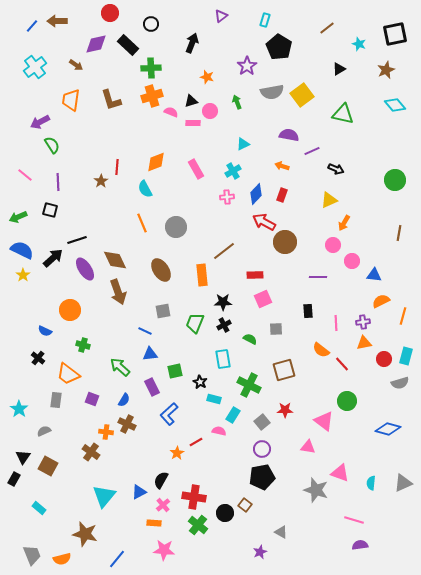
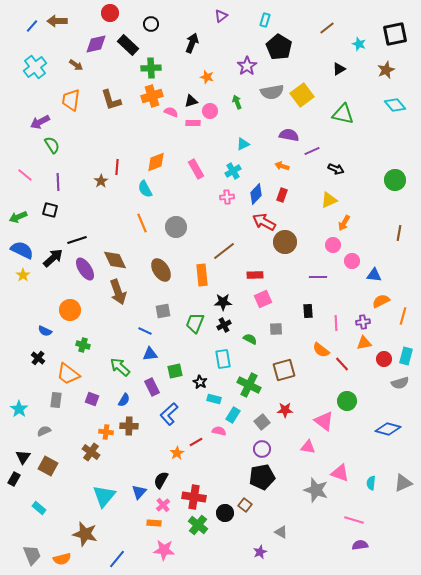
brown cross at (127, 424): moved 2 px right, 2 px down; rotated 24 degrees counterclockwise
blue triangle at (139, 492): rotated 21 degrees counterclockwise
